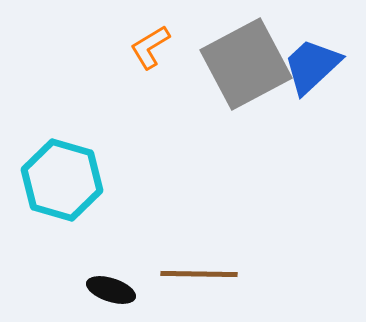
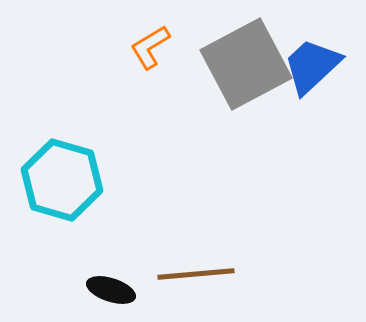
brown line: moved 3 px left; rotated 6 degrees counterclockwise
